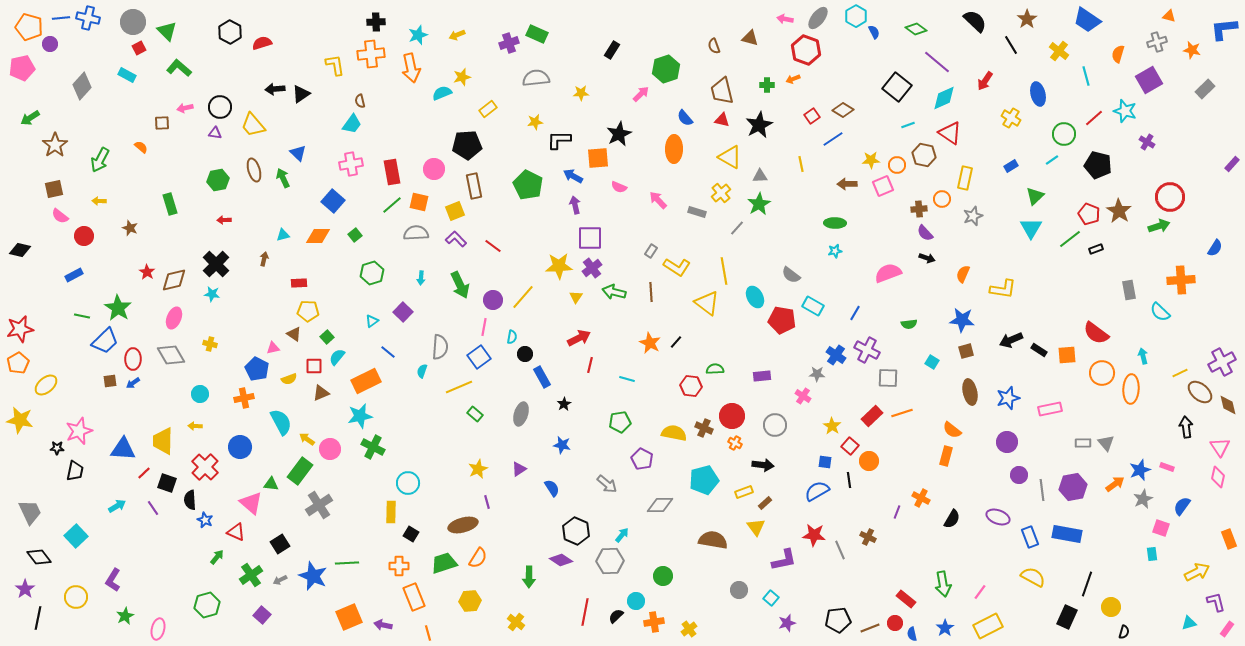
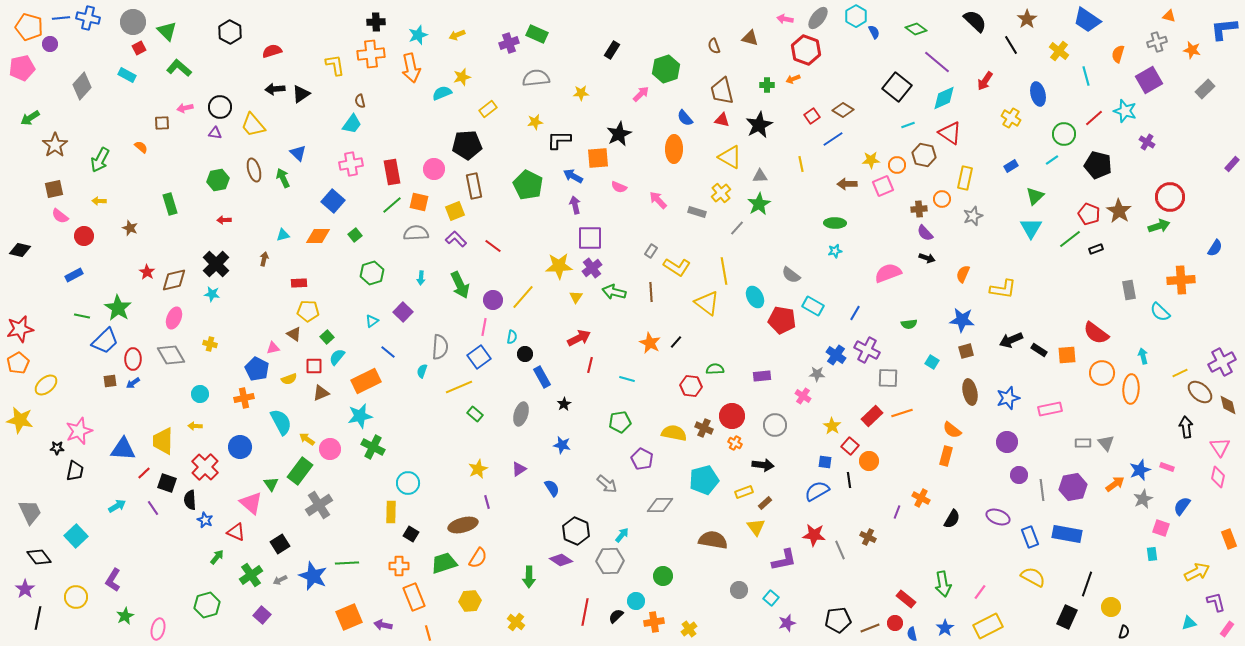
red semicircle at (262, 43): moved 10 px right, 8 px down
green triangle at (271, 484): rotated 49 degrees clockwise
